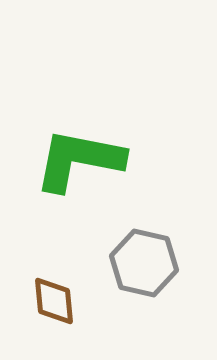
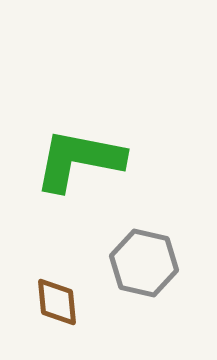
brown diamond: moved 3 px right, 1 px down
